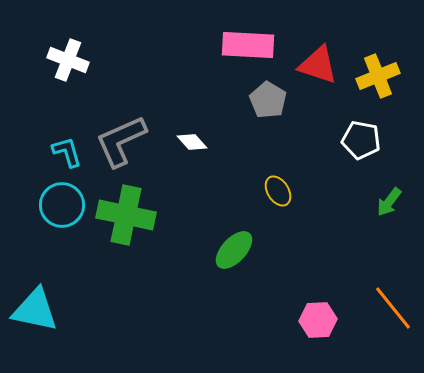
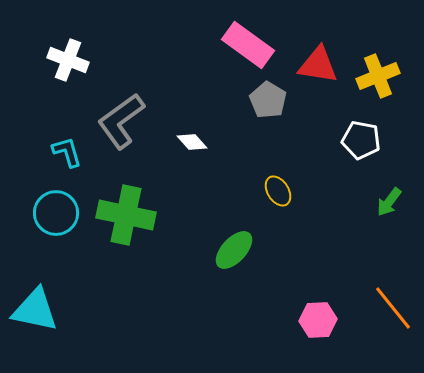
pink rectangle: rotated 33 degrees clockwise
red triangle: rotated 9 degrees counterclockwise
gray L-shape: moved 20 px up; rotated 12 degrees counterclockwise
cyan circle: moved 6 px left, 8 px down
